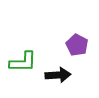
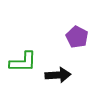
purple pentagon: moved 8 px up
